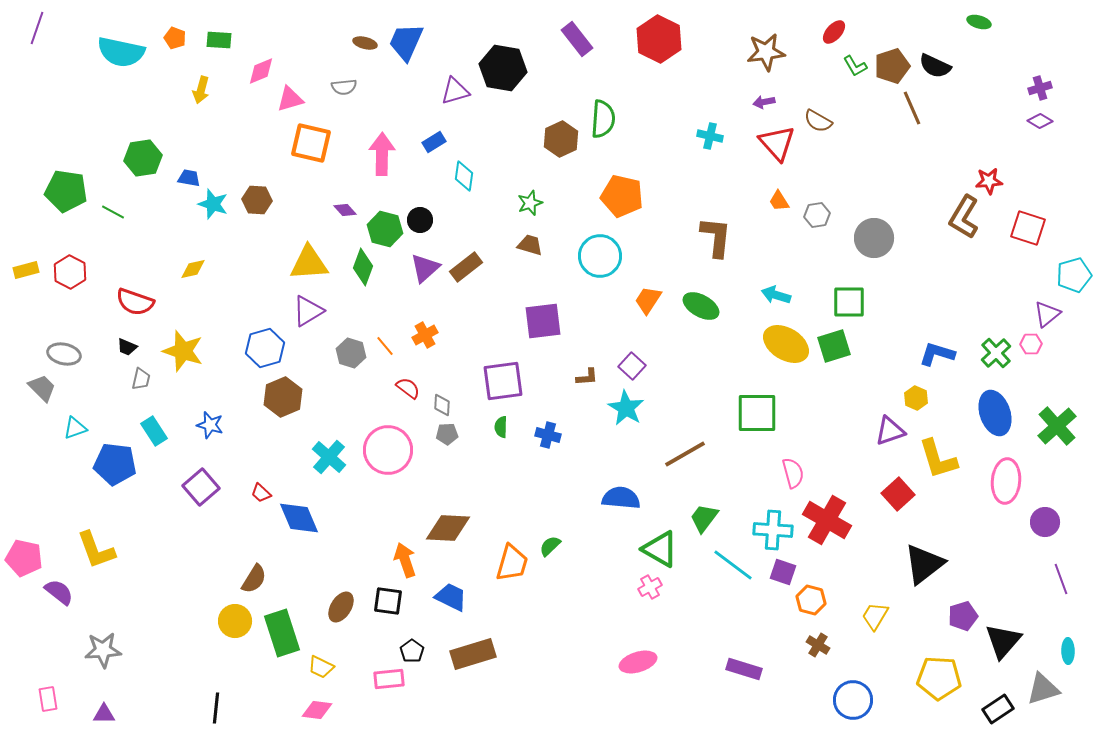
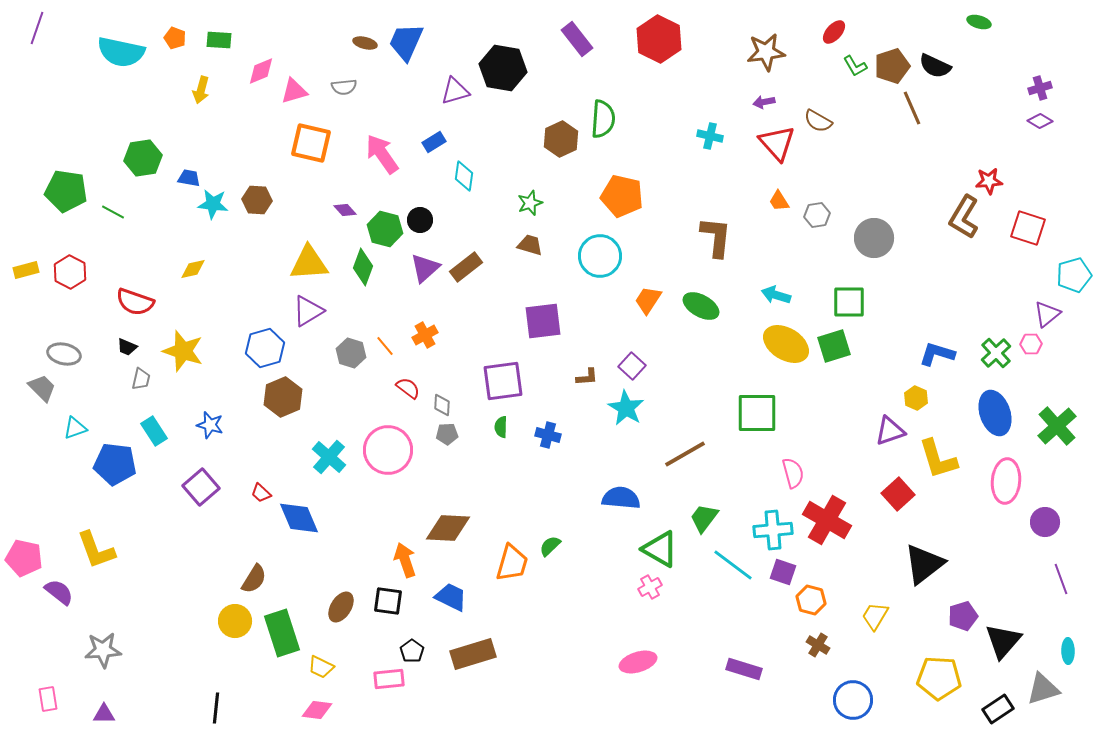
pink triangle at (290, 99): moved 4 px right, 8 px up
pink arrow at (382, 154): rotated 36 degrees counterclockwise
cyan star at (213, 204): rotated 12 degrees counterclockwise
cyan cross at (773, 530): rotated 9 degrees counterclockwise
